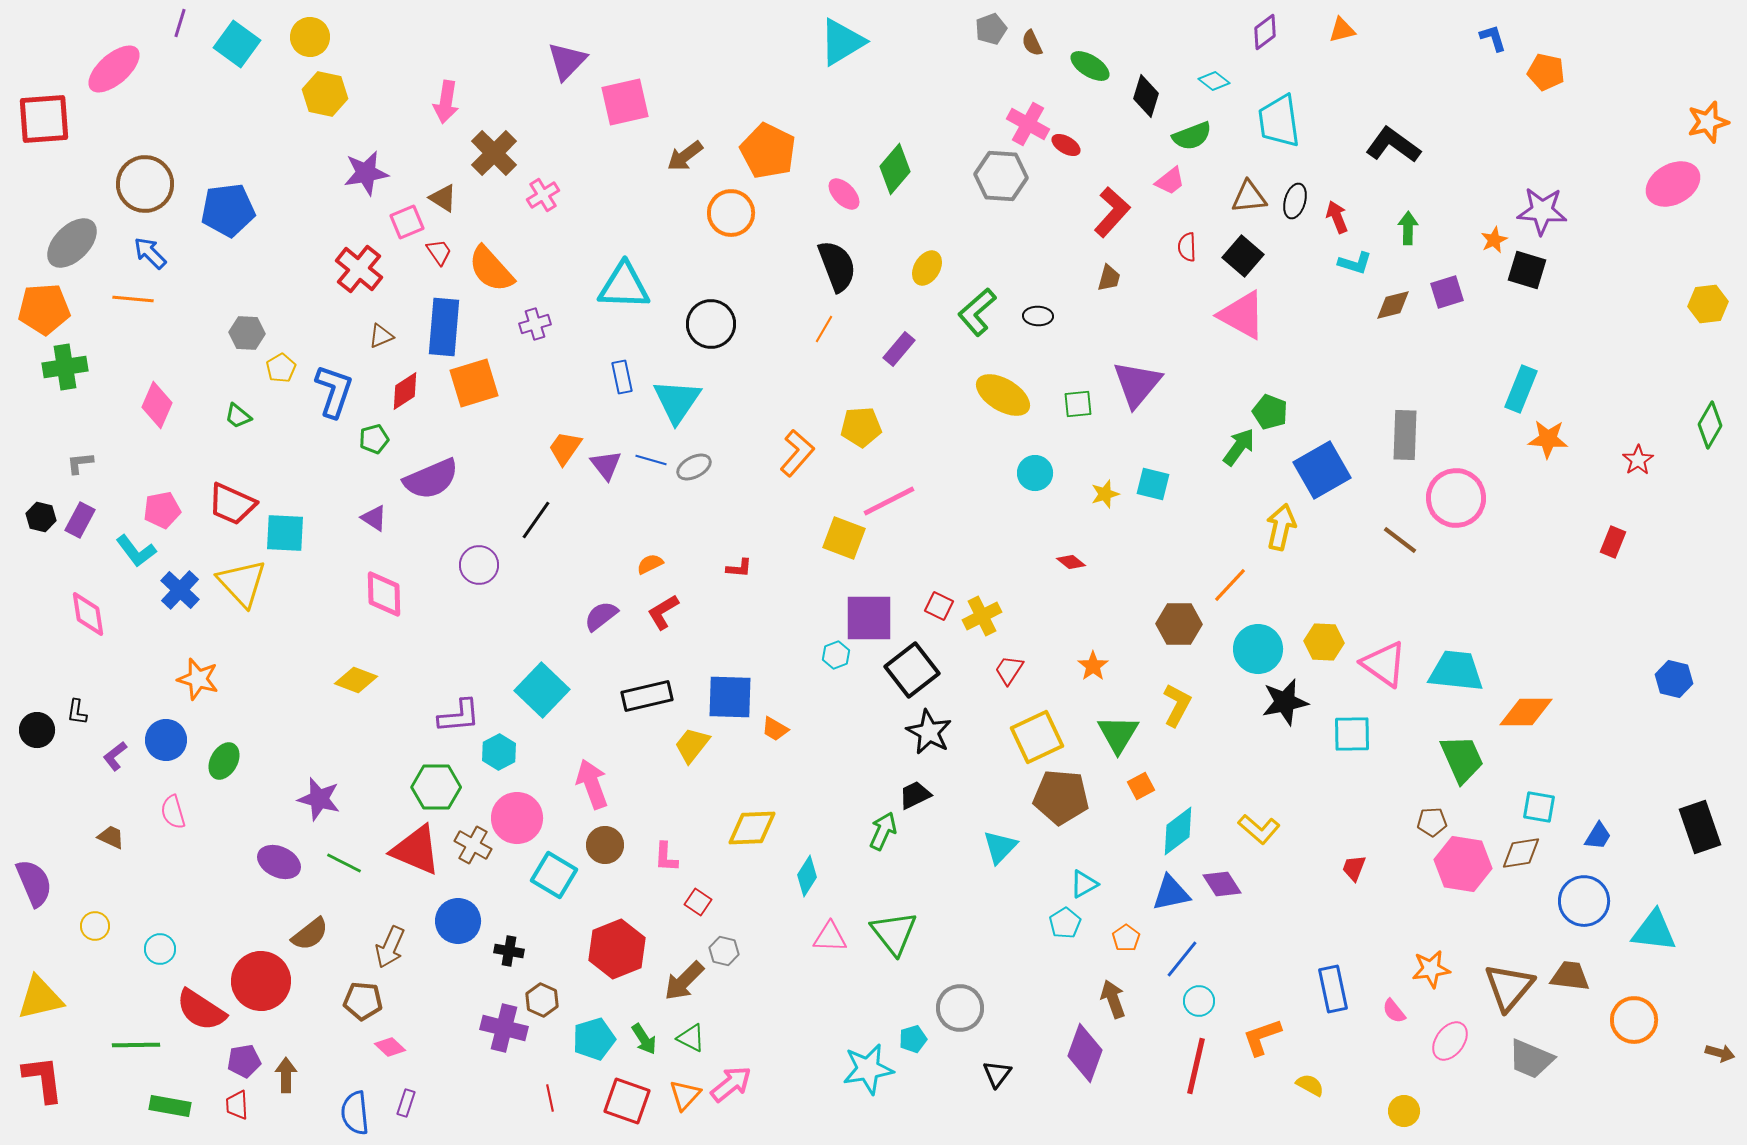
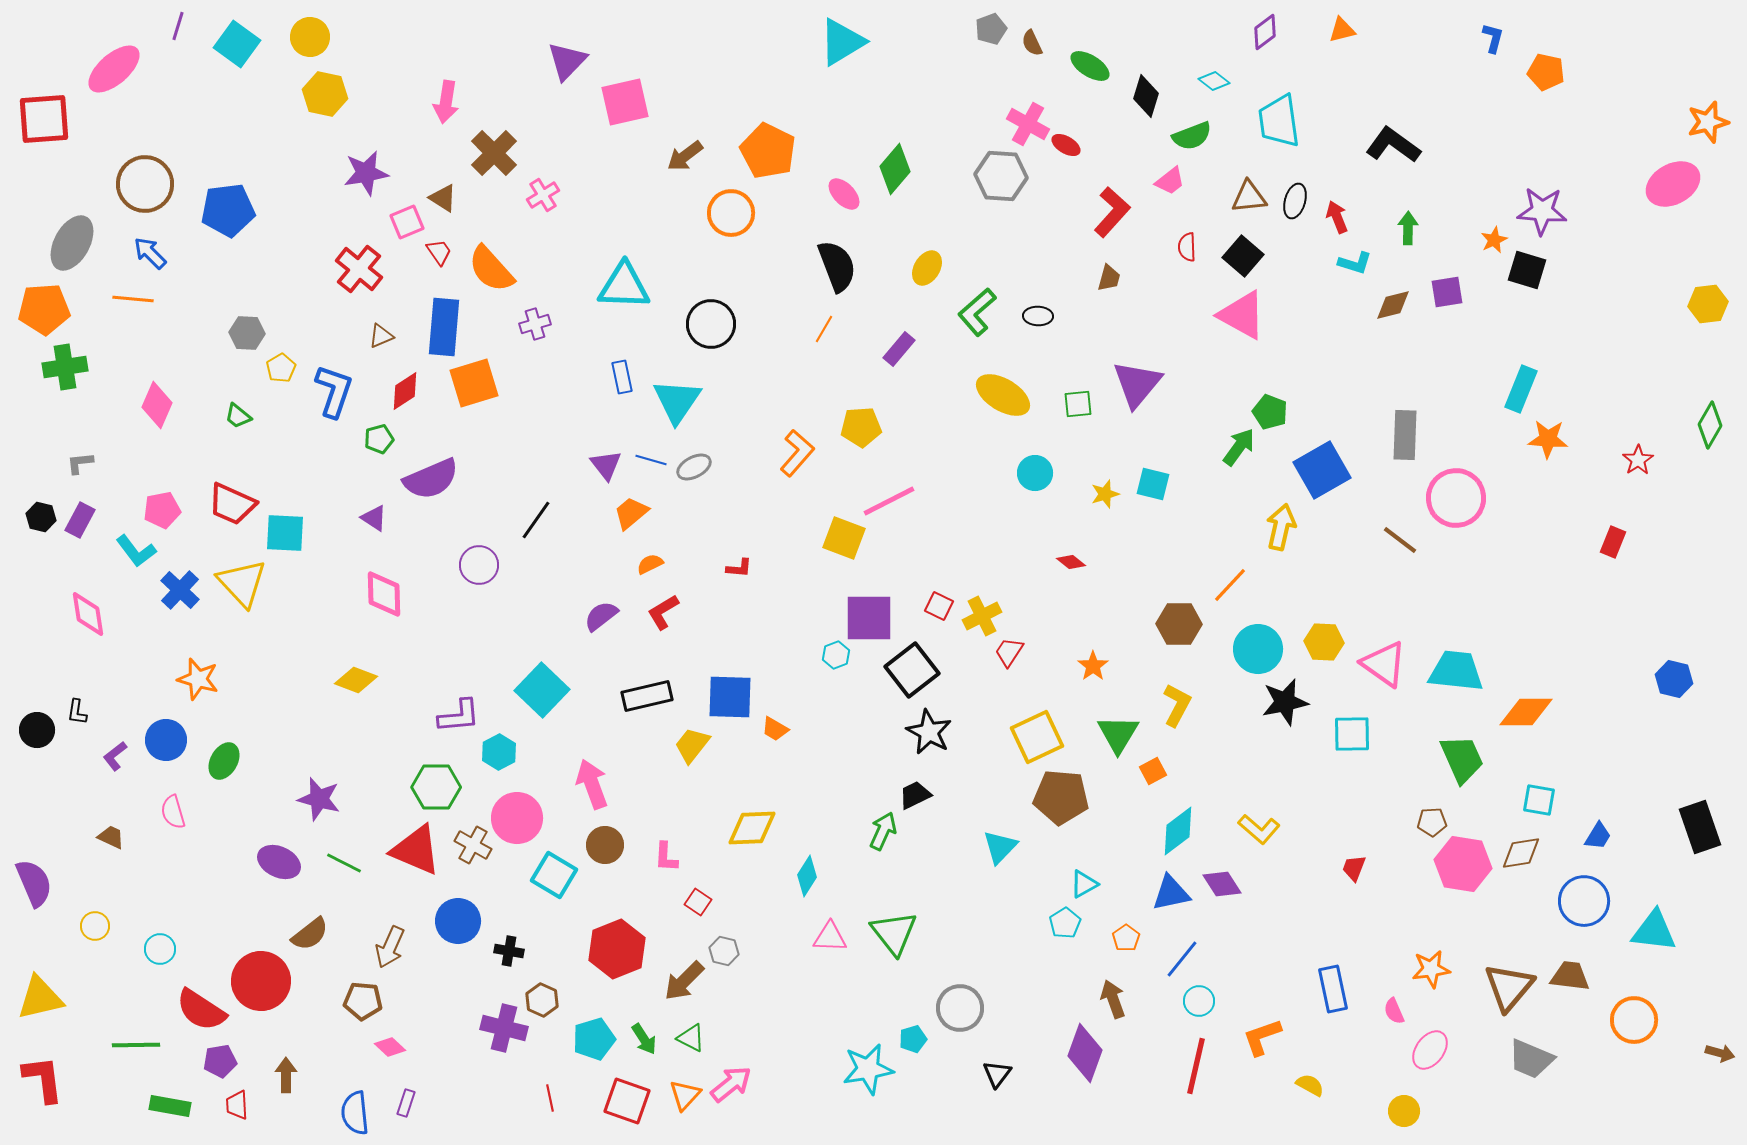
purple line at (180, 23): moved 2 px left, 3 px down
blue L-shape at (1493, 38): rotated 32 degrees clockwise
gray ellipse at (72, 243): rotated 16 degrees counterclockwise
purple square at (1447, 292): rotated 8 degrees clockwise
green pentagon at (374, 439): moved 5 px right
orange trapezoid at (565, 448): moved 66 px right, 65 px down; rotated 15 degrees clockwise
red trapezoid at (1009, 670): moved 18 px up
orange square at (1141, 786): moved 12 px right, 15 px up
cyan square at (1539, 807): moved 7 px up
pink semicircle at (1394, 1011): rotated 16 degrees clockwise
pink ellipse at (1450, 1041): moved 20 px left, 9 px down
purple pentagon at (244, 1061): moved 24 px left
